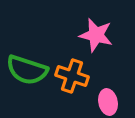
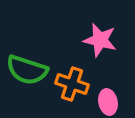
pink star: moved 4 px right, 5 px down
orange cross: moved 8 px down
